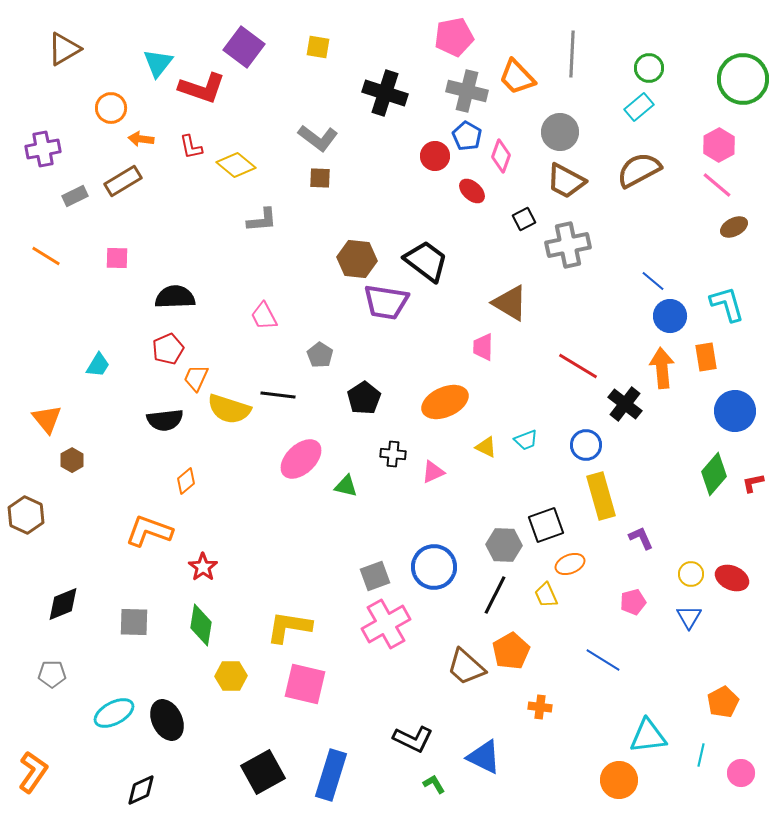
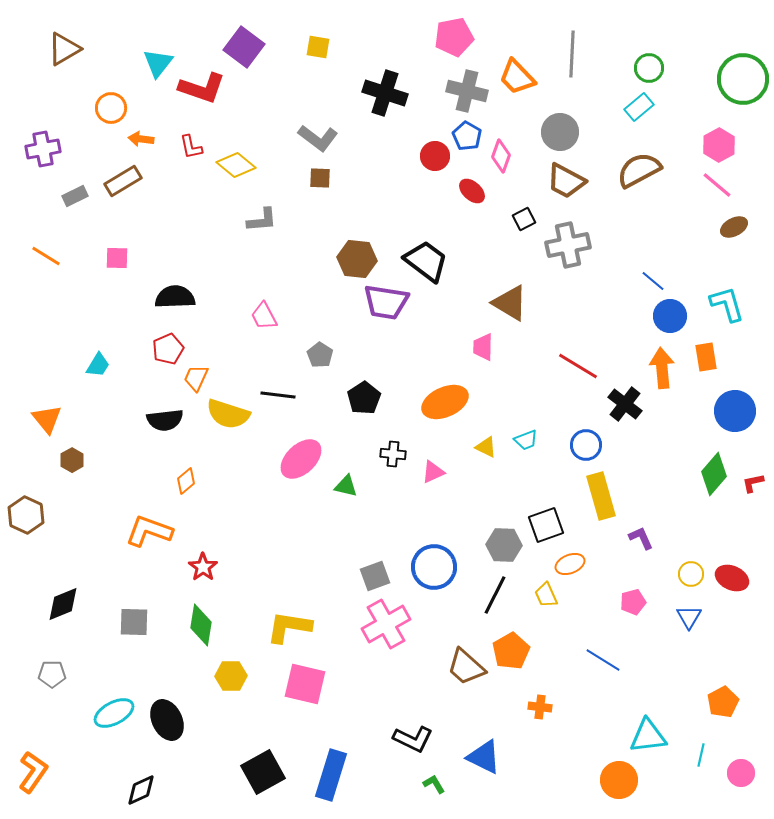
yellow semicircle at (229, 409): moved 1 px left, 5 px down
